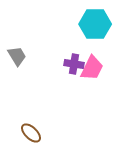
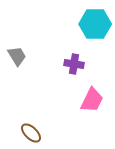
pink trapezoid: moved 32 px down
